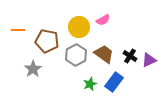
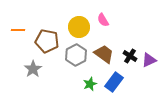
pink semicircle: rotated 88 degrees clockwise
